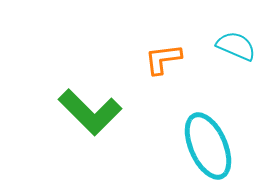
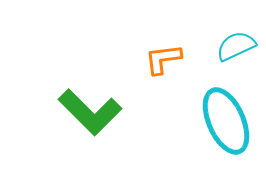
cyan semicircle: rotated 48 degrees counterclockwise
cyan ellipse: moved 18 px right, 25 px up
